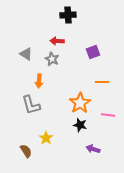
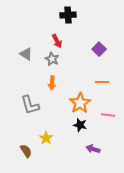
red arrow: rotated 120 degrees counterclockwise
purple square: moved 6 px right, 3 px up; rotated 24 degrees counterclockwise
orange arrow: moved 13 px right, 2 px down
gray L-shape: moved 1 px left
